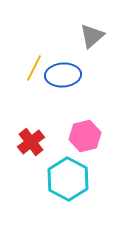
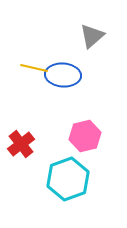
yellow line: rotated 76 degrees clockwise
blue ellipse: rotated 8 degrees clockwise
red cross: moved 10 px left, 2 px down
cyan hexagon: rotated 12 degrees clockwise
